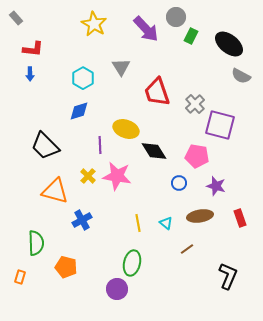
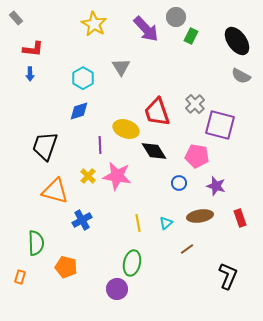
black ellipse: moved 8 px right, 3 px up; rotated 16 degrees clockwise
red trapezoid: moved 20 px down
black trapezoid: rotated 64 degrees clockwise
cyan triangle: rotated 40 degrees clockwise
